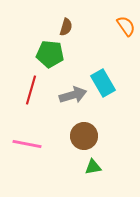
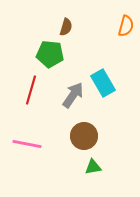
orange semicircle: rotated 50 degrees clockwise
gray arrow: rotated 40 degrees counterclockwise
